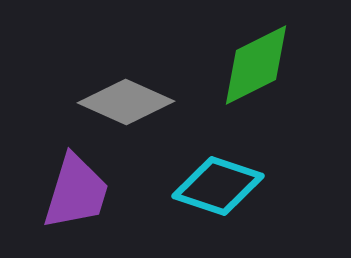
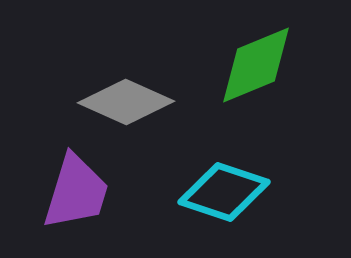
green diamond: rotated 4 degrees clockwise
cyan diamond: moved 6 px right, 6 px down
